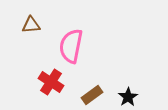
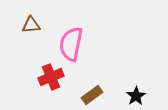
pink semicircle: moved 2 px up
red cross: moved 5 px up; rotated 35 degrees clockwise
black star: moved 8 px right, 1 px up
